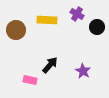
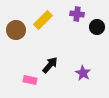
purple cross: rotated 24 degrees counterclockwise
yellow rectangle: moved 4 px left; rotated 48 degrees counterclockwise
purple star: moved 2 px down
